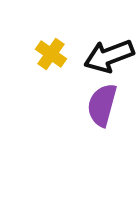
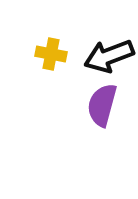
yellow cross: rotated 24 degrees counterclockwise
